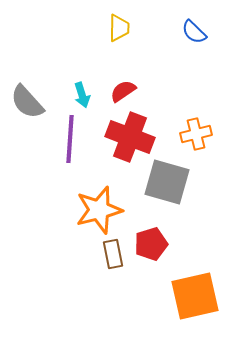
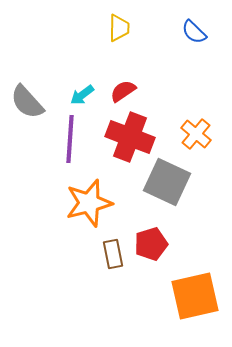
cyan arrow: rotated 70 degrees clockwise
orange cross: rotated 36 degrees counterclockwise
gray square: rotated 9 degrees clockwise
orange star: moved 10 px left, 7 px up
